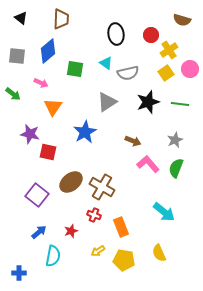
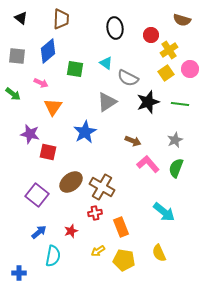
black ellipse: moved 1 px left, 6 px up
gray semicircle: moved 5 px down; rotated 40 degrees clockwise
red cross: moved 1 px right, 2 px up; rotated 32 degrees counterclockwise
